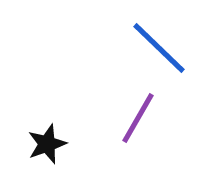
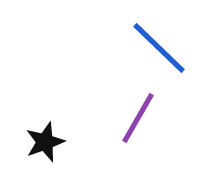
black star: moved 2 px left, 2 px up
